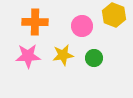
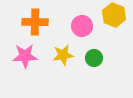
pink star: moved 3 px left
